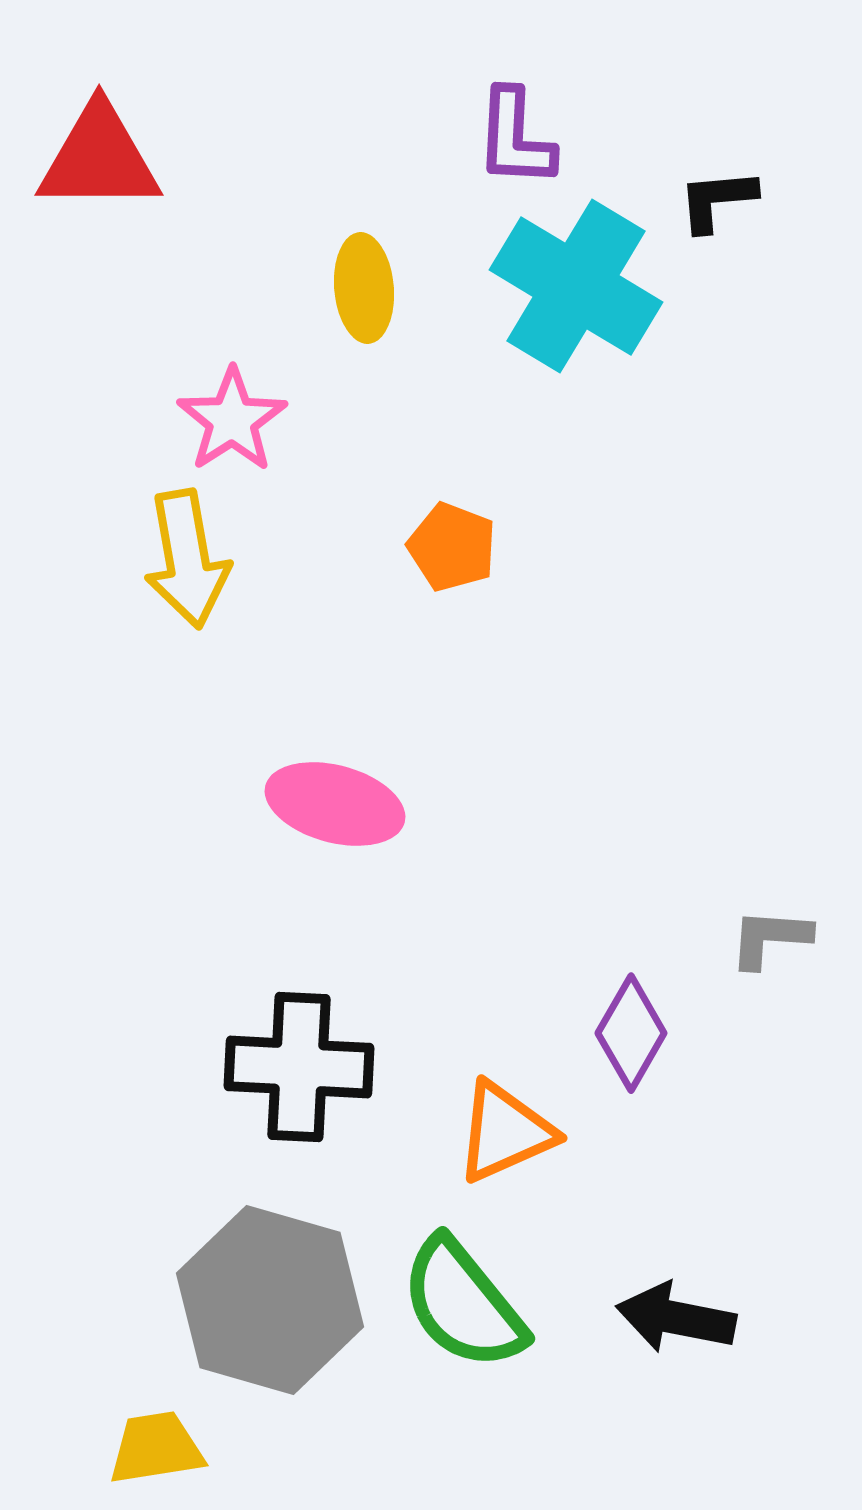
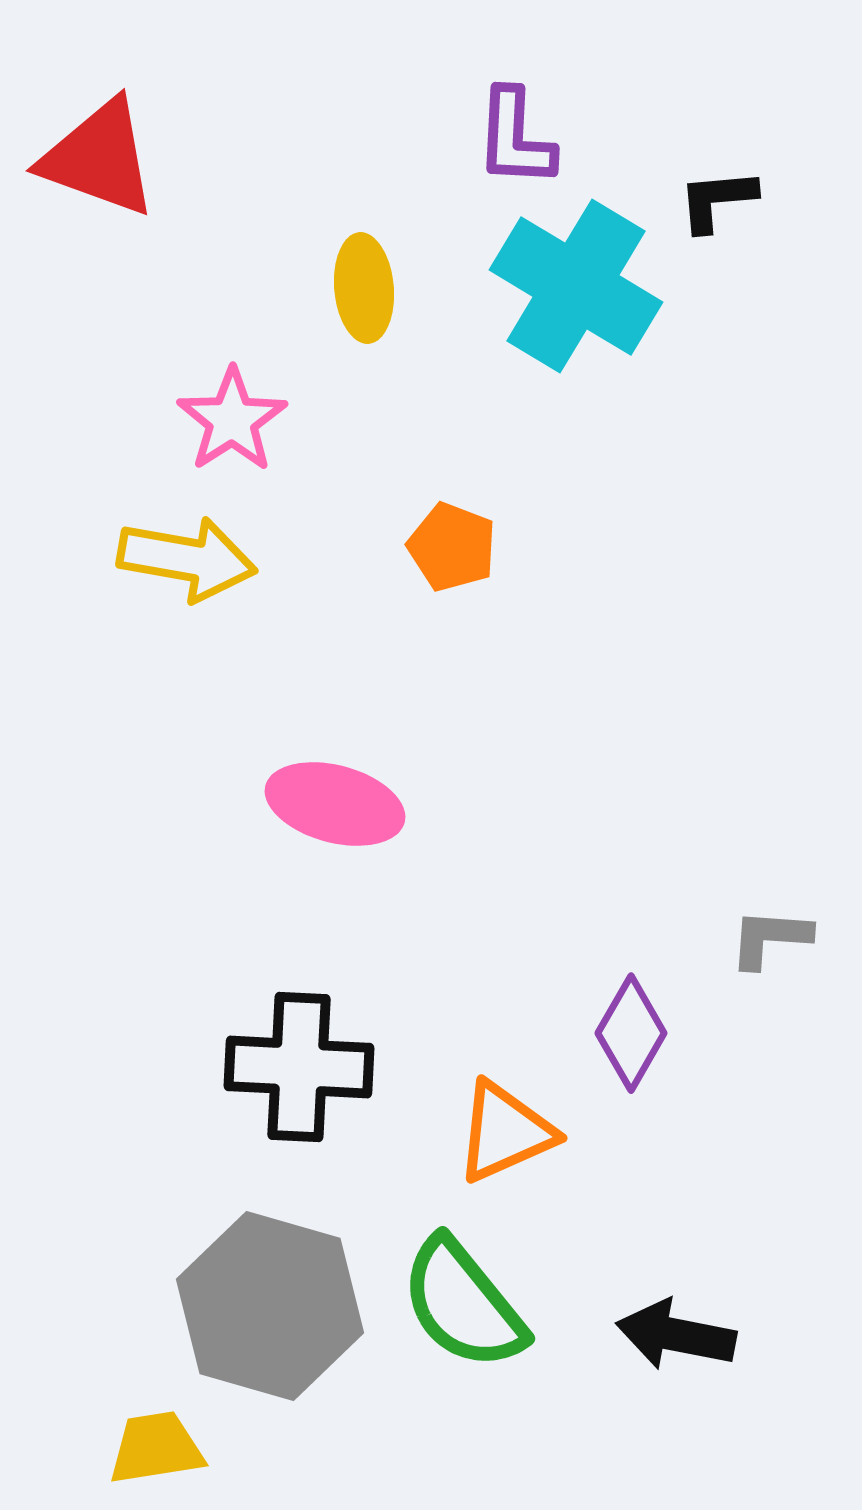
red triangle: rotated 20 degrees clockwise
yellow arrow: rotated 70 degrees counterclockwise
gray hexagon: moved 6 px down
black arrow: moved 17 px down
